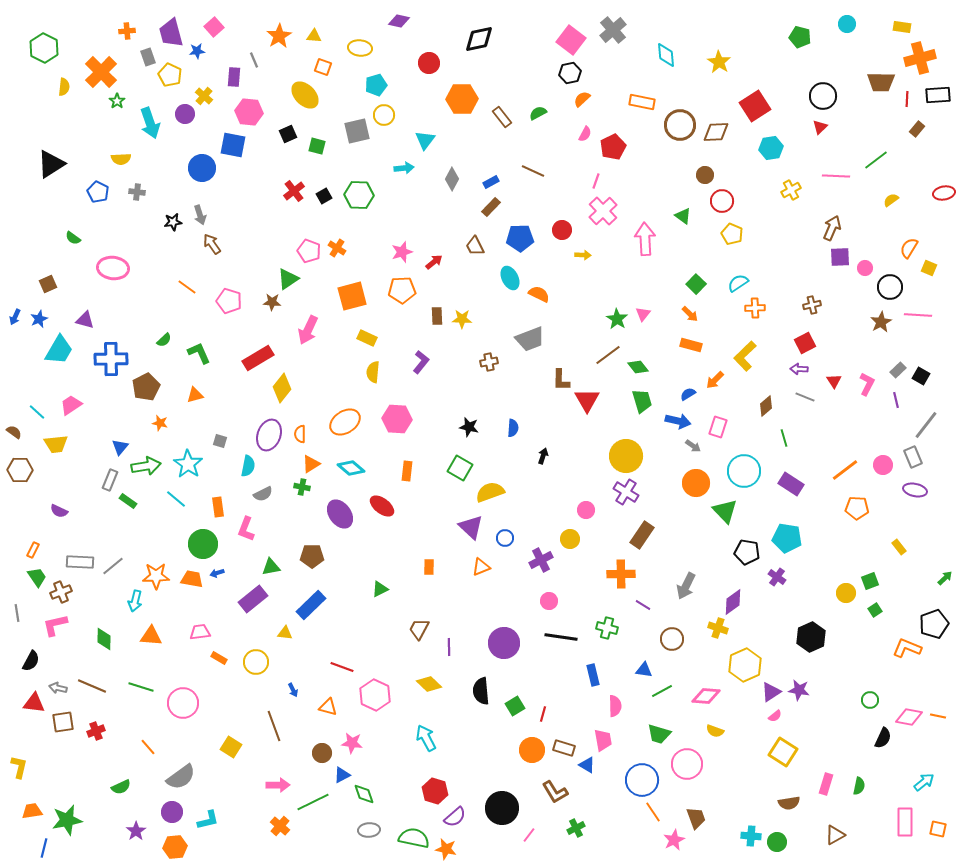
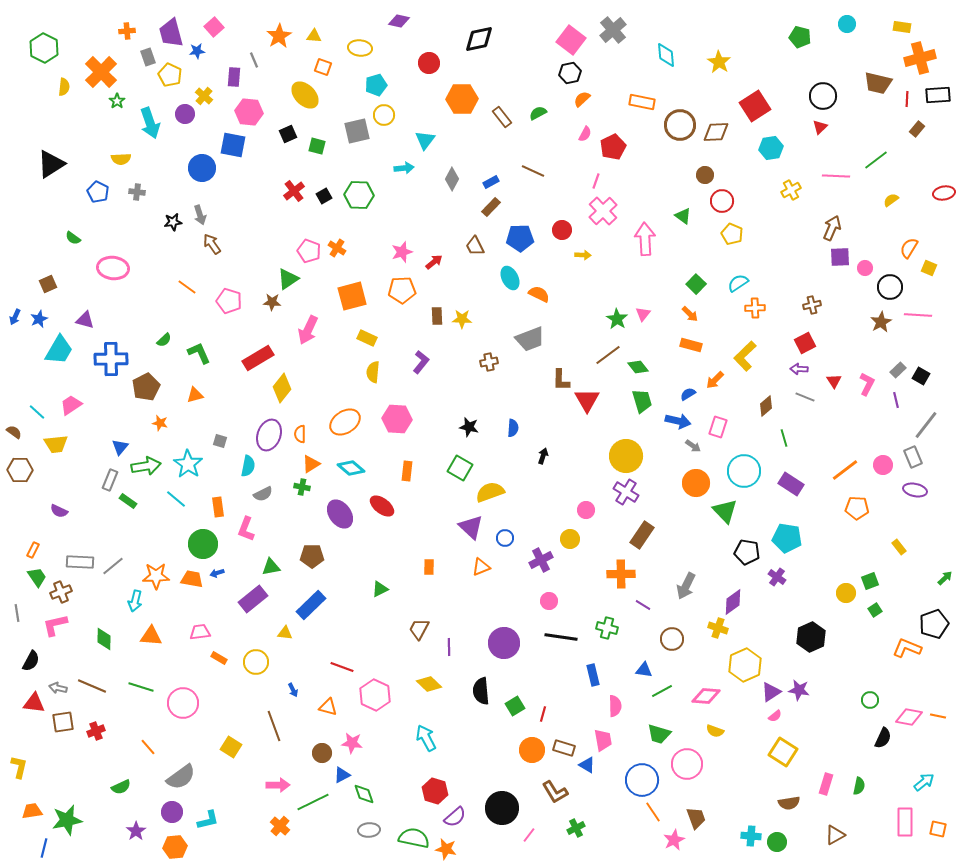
brown trapezoid at (881, 82): moved 3 px left, 1 px down; rotated 12 degrees clockwise
